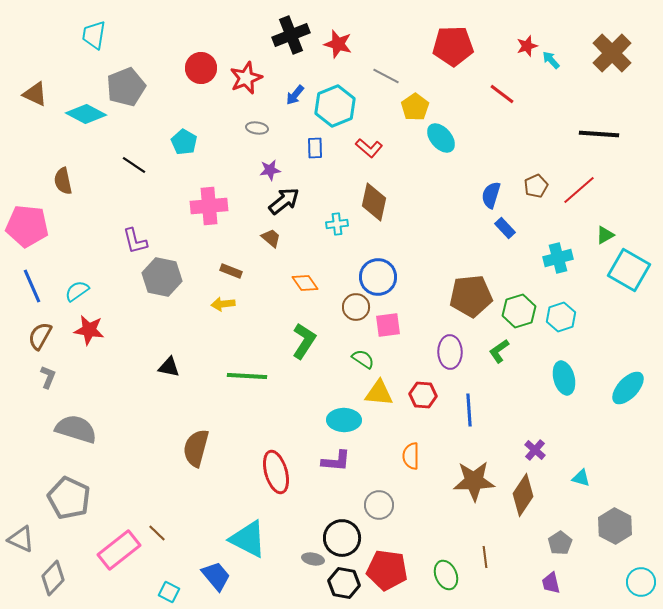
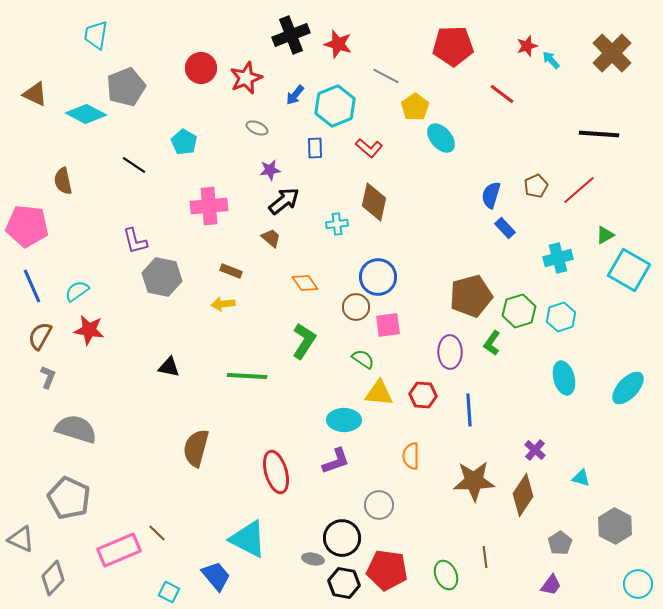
cyan trapezoid at (94, 35): moved 2 px right
gray ellipse at (257, 128): rotated 15 degrees clockwise
brown pentagon at (471, 296): rotated 9 degrees counterclockwise
green L-shape at (499, 351): moved 7 px left, 8 px up; rotated 20 degrees counterclockwise
purple L-shape at (336, 461): rotated 24 degrees counterclockwise
pink rectangle at (119, 550): rotated 15 degrees clockwise
cyan circle at (641, 582): moved 3 px left, 2 px down
purple trapezoid at (551, 583): moved 2 px down; rotated 130 degrees counterclockwise
